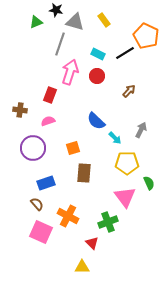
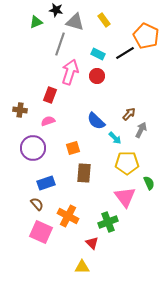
brown arrow: moved 23 px down
